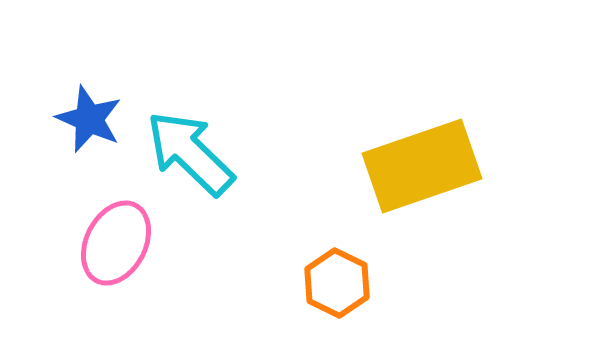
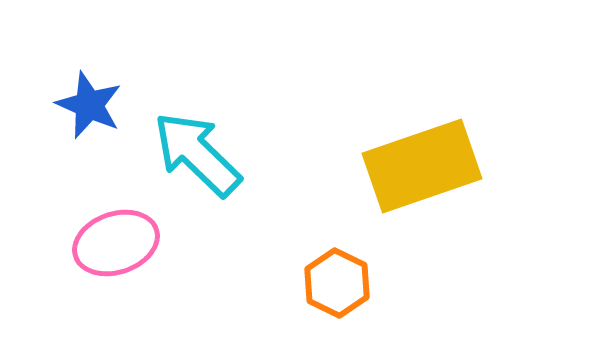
blue star: moved 14 px up
cyan arrow: moved 7 px right, 1 px down
pink ellipse: rotated 44 degrees clockwise
